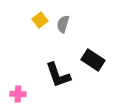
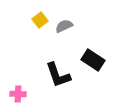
gray semicircle: moved 1 px right, 2 px down; rotated 48 degrees clockwise
